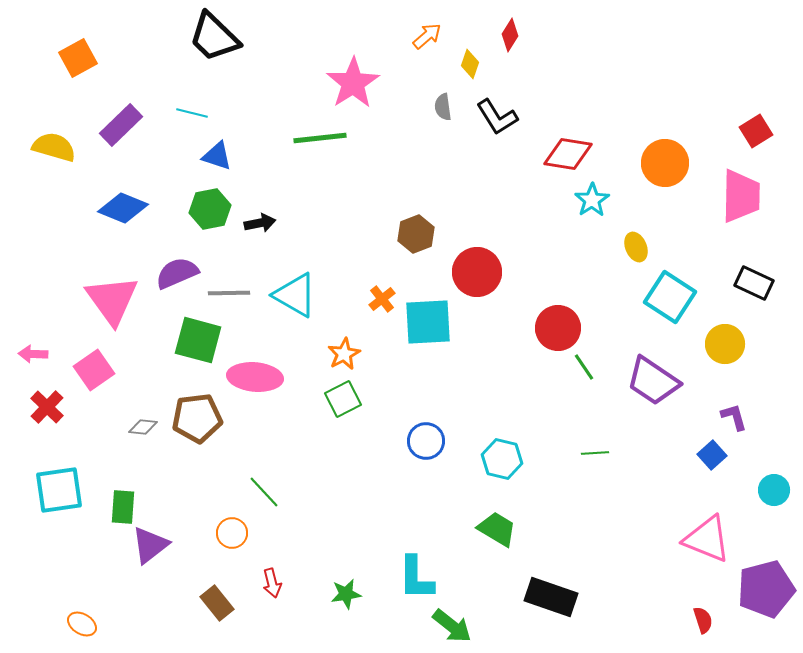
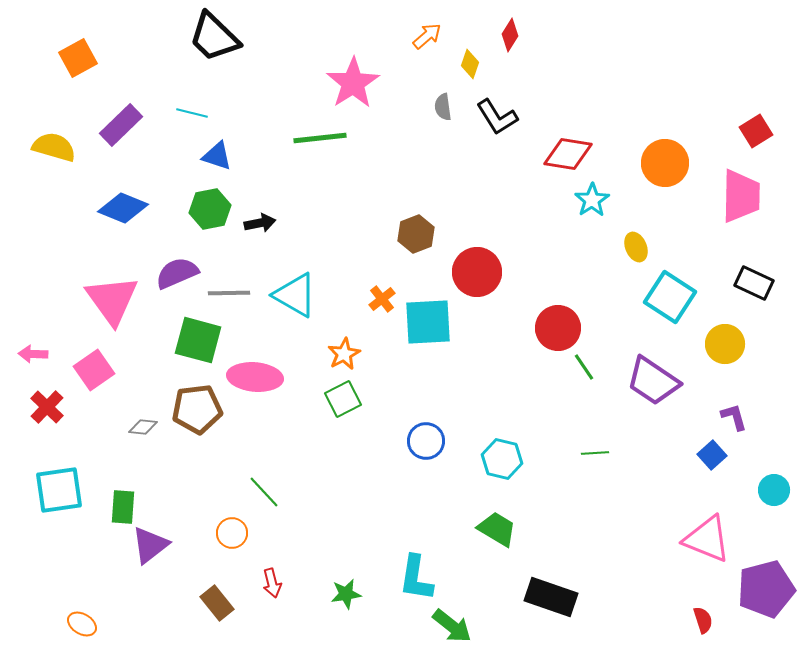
brown pentagon at (197, 418): moved 9 px up
cyan L-shape at (416, 578): rotated 9 degrees clockwise
